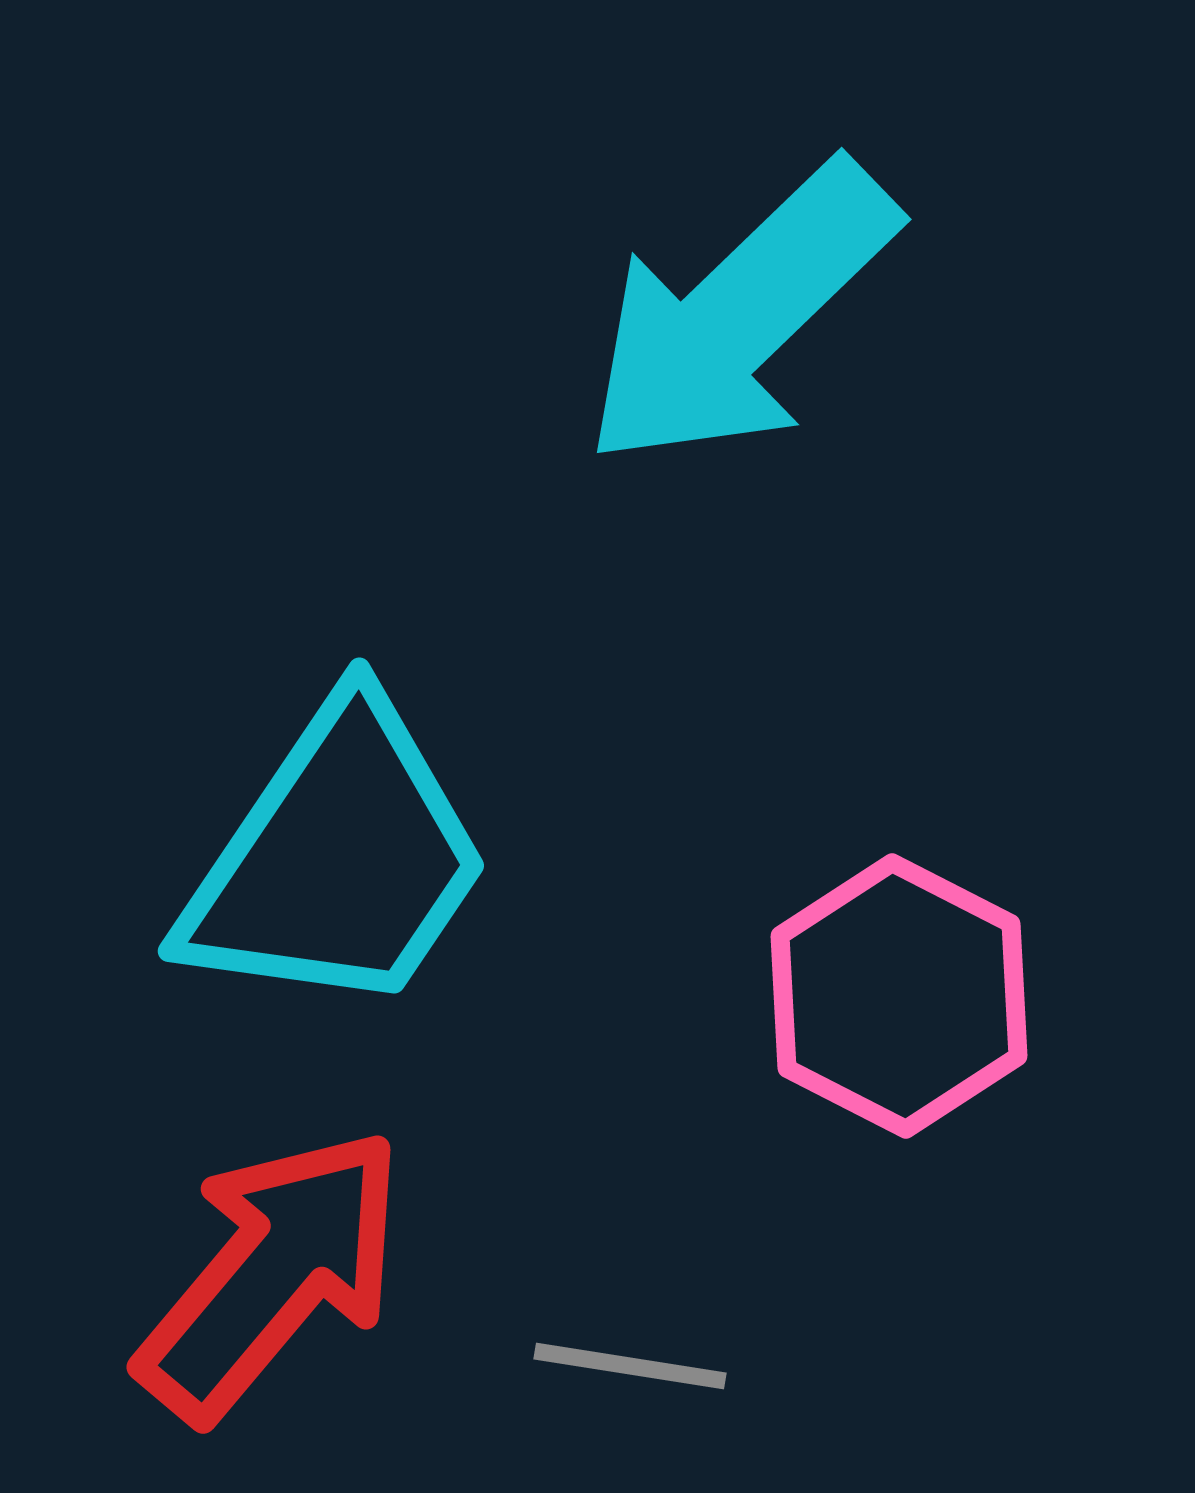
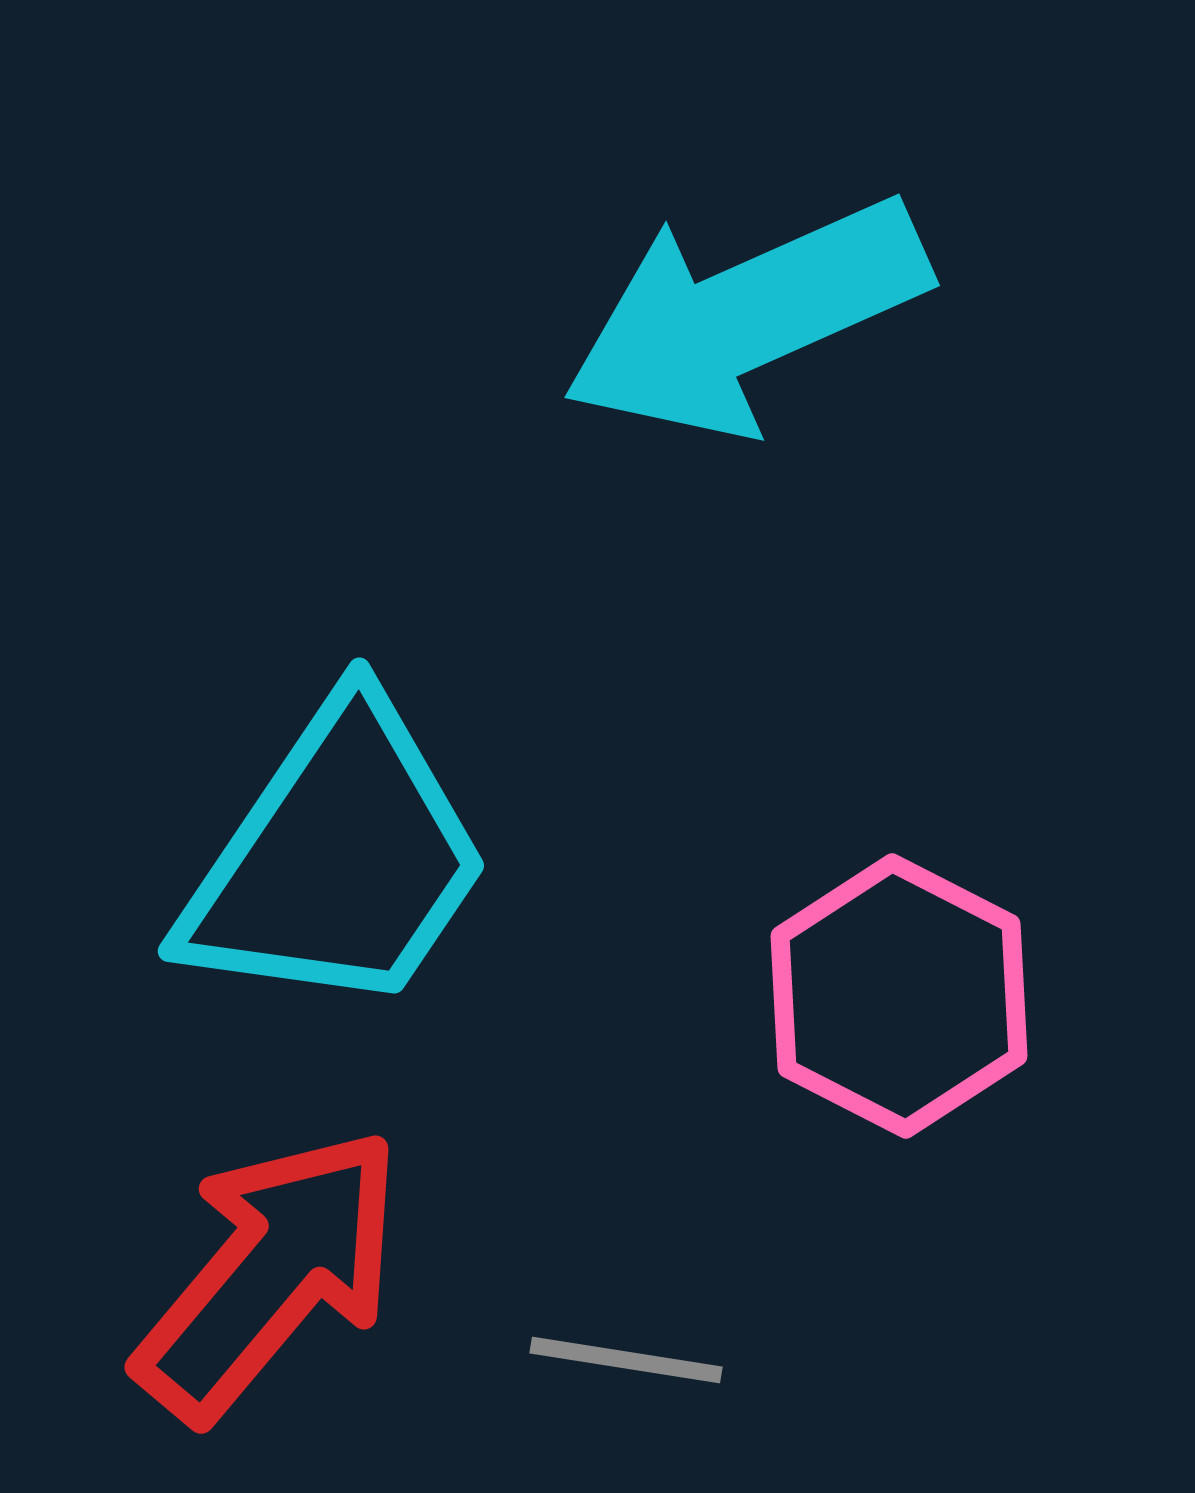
cyan arrow: moved 6 px right, 2 px down; rotated 20 degrees clockwise
red arrow: moved 2 px left
gray line: moved 4 px left, 6 px up
